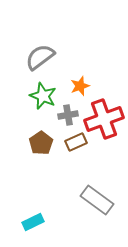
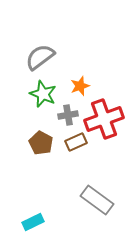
green star: moved 2 px up
brown pentagon: rotated 10 degrees counterclockwise
